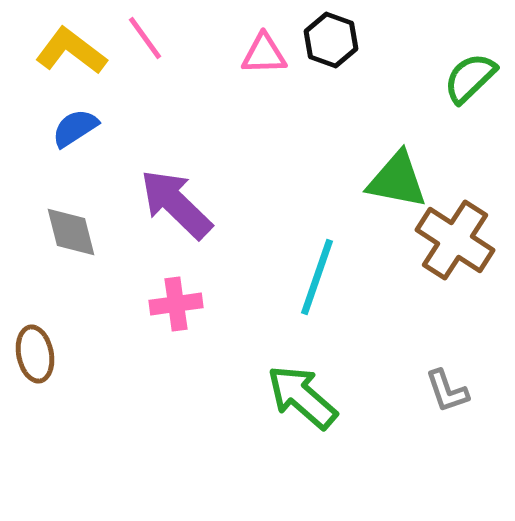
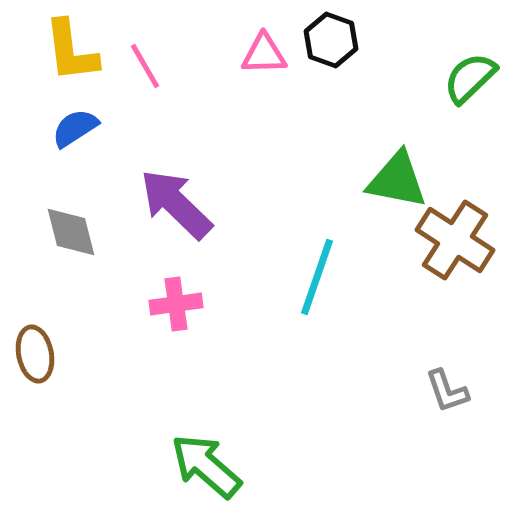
pink line: moved 28 px down; rotated 6 degrees clockwise
yellow L-shape: rotated 134 degrees counterclockwise
green arrow: moved 96 px left, 69 px down
